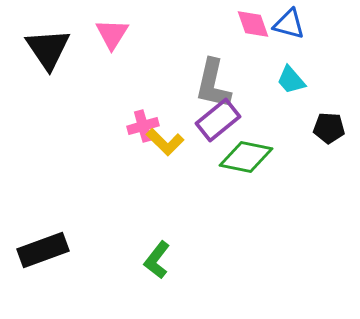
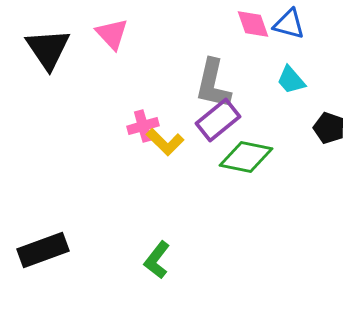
pink triangle: rotated 15 degrees counterclockwise
black pentagon: rotated 16 degrees clockwise
